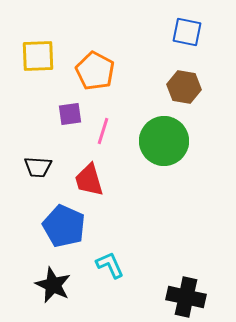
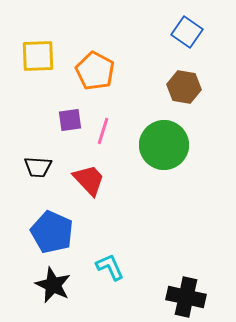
blue square: rotated 24 degrees clockwise
purple square: moved 6 px down
green circle: moved 4 px down
red trapezoid: rotated 153 degrees clockwise
blue pentagon: moved 12 px left, 6 px down
cyan L-shape: moved 2 px down
